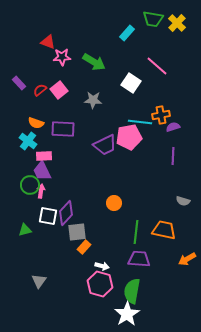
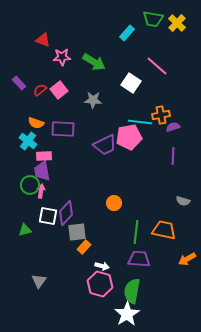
red triangle at (48, 42): moved 5 px left, 2 px up
purple trapezoid at (42, 171): rotated 15 degrees clockwise
